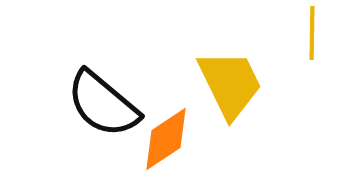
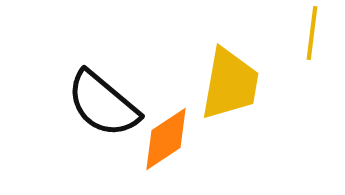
yellow line: rotated 6 degrees clockwise
yellow trapezoid: rotated 36 degrees clockwise
